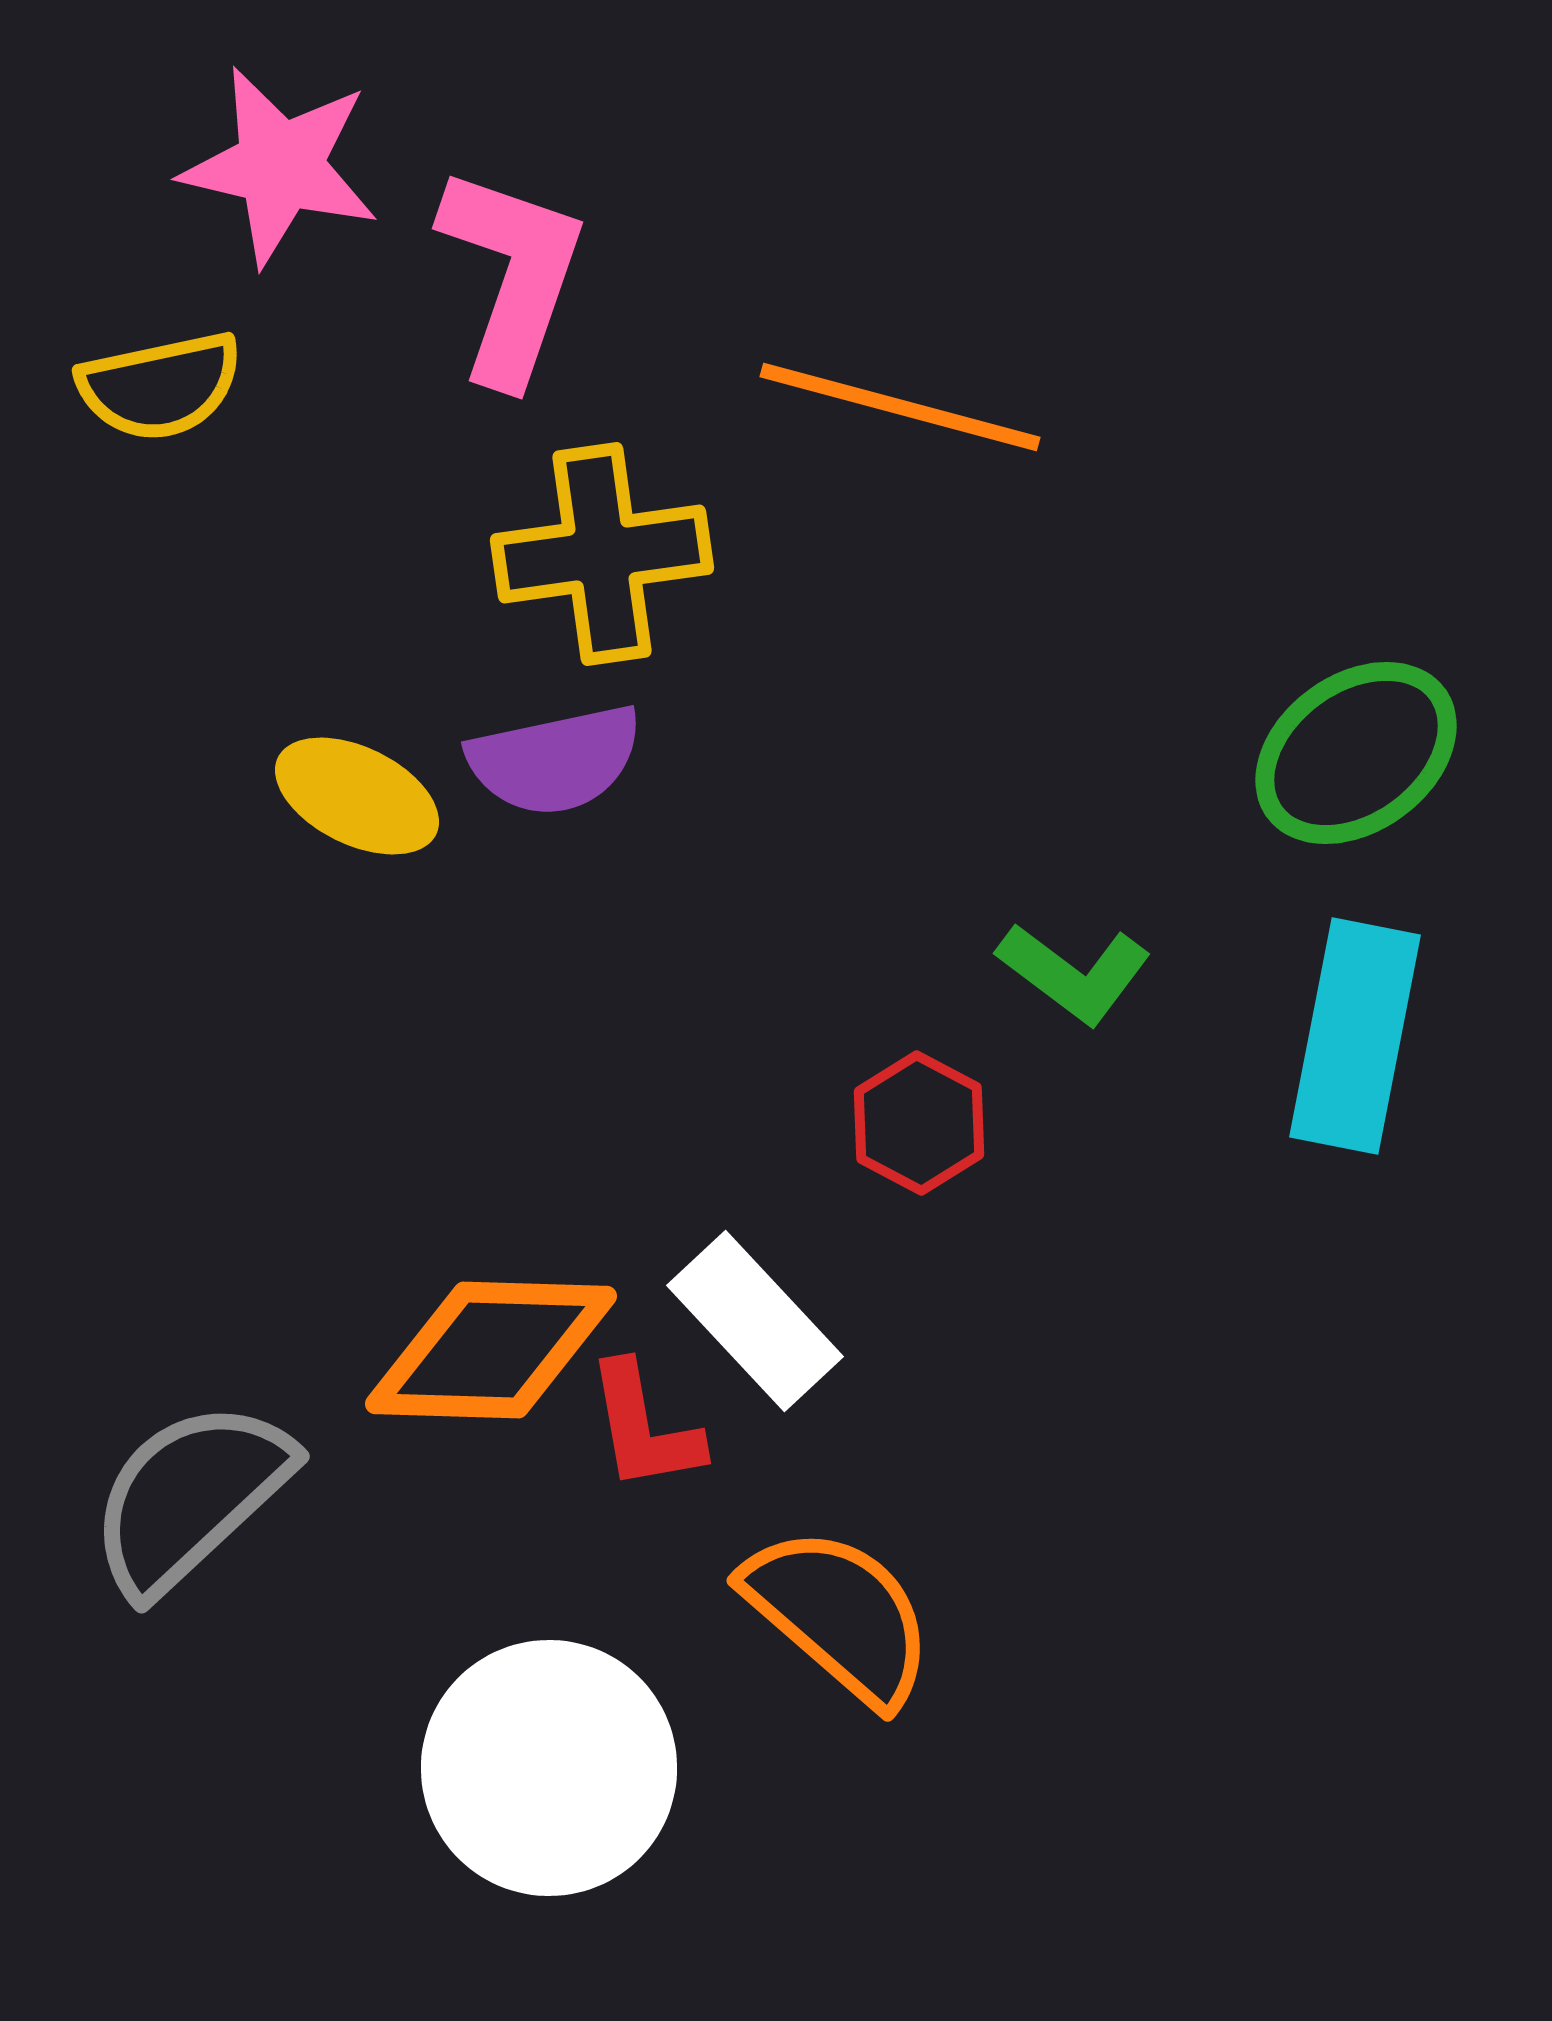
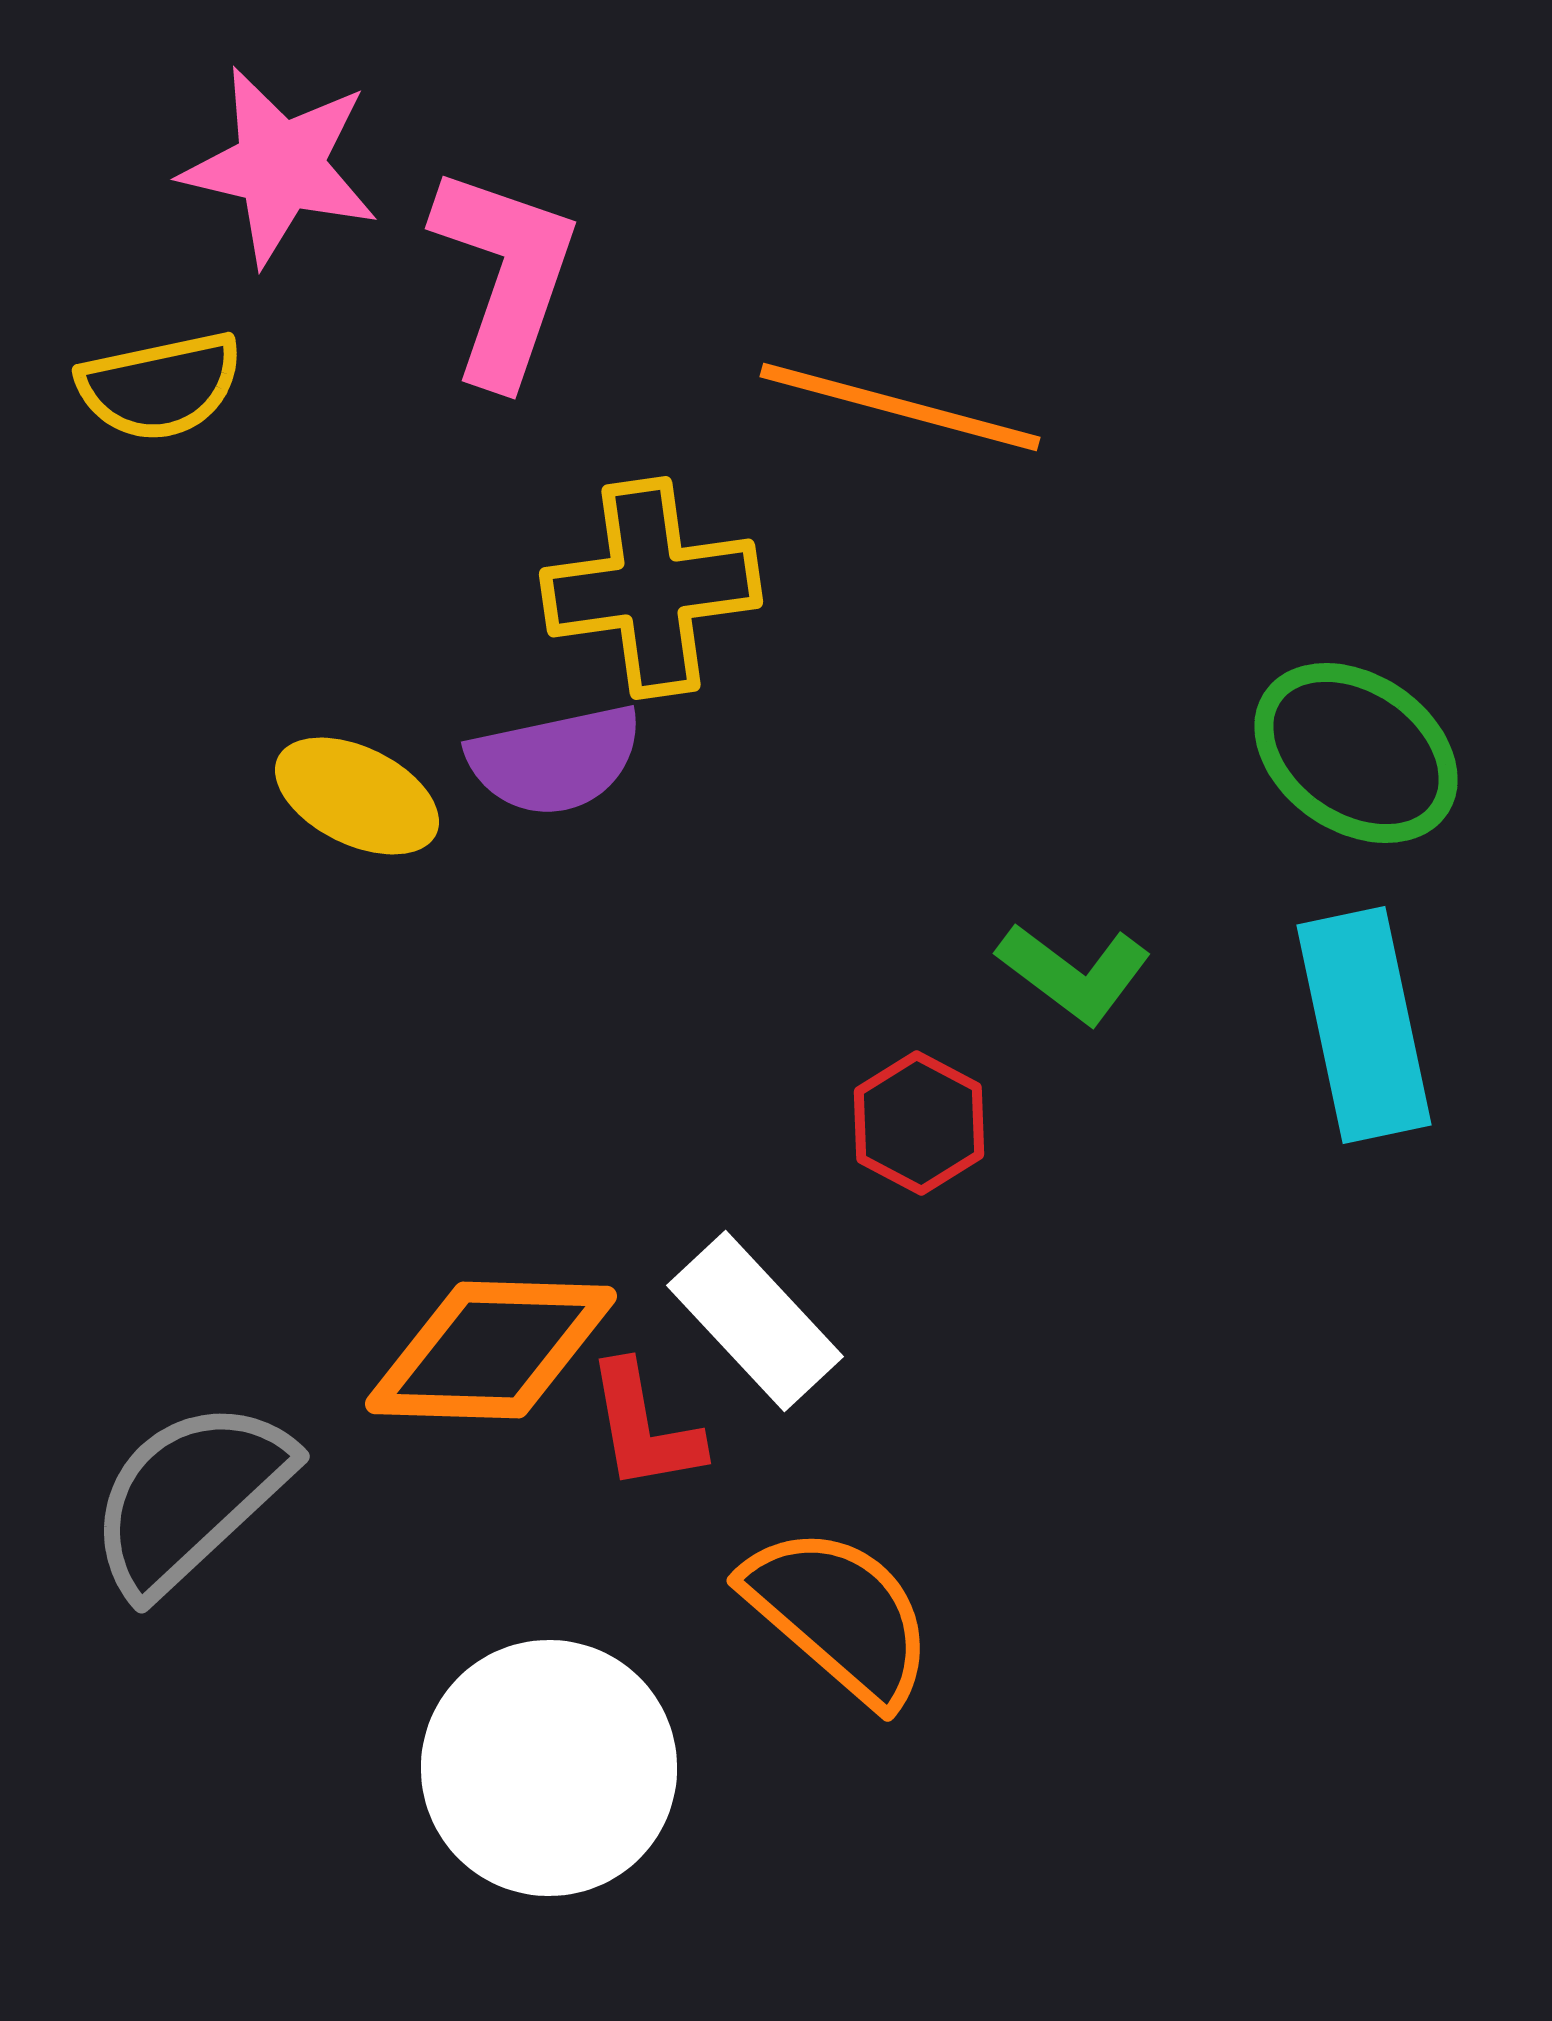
pink L-shape: moved 7 px left
yellow cross: moved 49 px right, 34 px down
green ellipse: rotated 70 degrees clockwise
cyan rectangle: moved 9 px right, 11 px up; rotated 23 degrees counterclockwise
